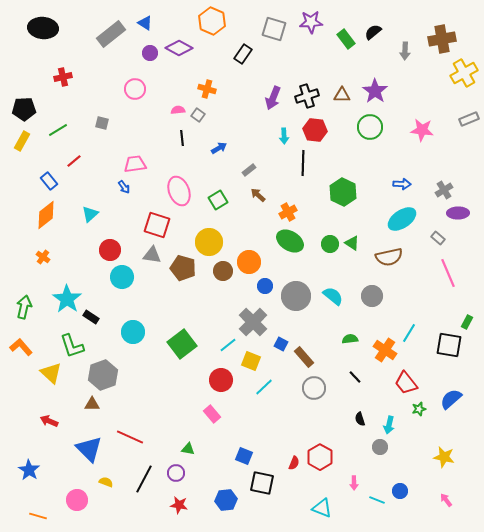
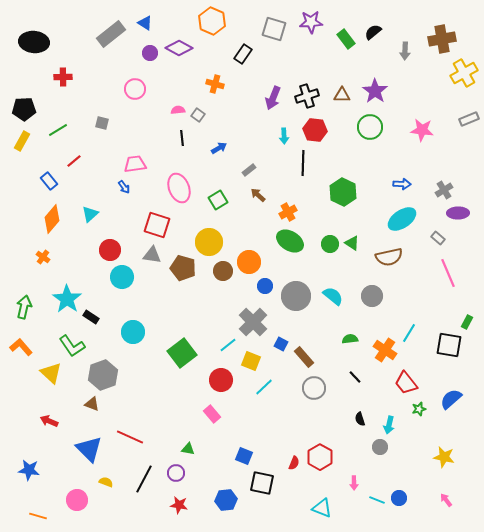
black ellipse at (43, 28): moved 9 px left, 14 px down
red cross at (63, 77): rotated 12 degrees clockwise
orange cross at (207, 89): moved 8 px right, 5 px up
pink ellipse at (179, 191): moved 3 px up
orange diamond at (46, 215): moved 6 px right, 4 px down; rotated 12 degrees counterclockwise
green square at (182, 344): moved 9 px down
green L-shape at (72, 346): rotated 16 degrees counterclockwise
brown triangle at (92, 404): rotated 21 degrees clockwise
blue star at (29, 470): rotated 25 degrees counterclockwise
blue circle at (400, 491): moved 1 px left, 7 px down
